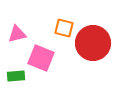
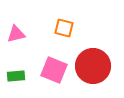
pink triangle: moved 1 px left
red circle: moved 23 px down
pink square: moved 13 px right, 12 px down
